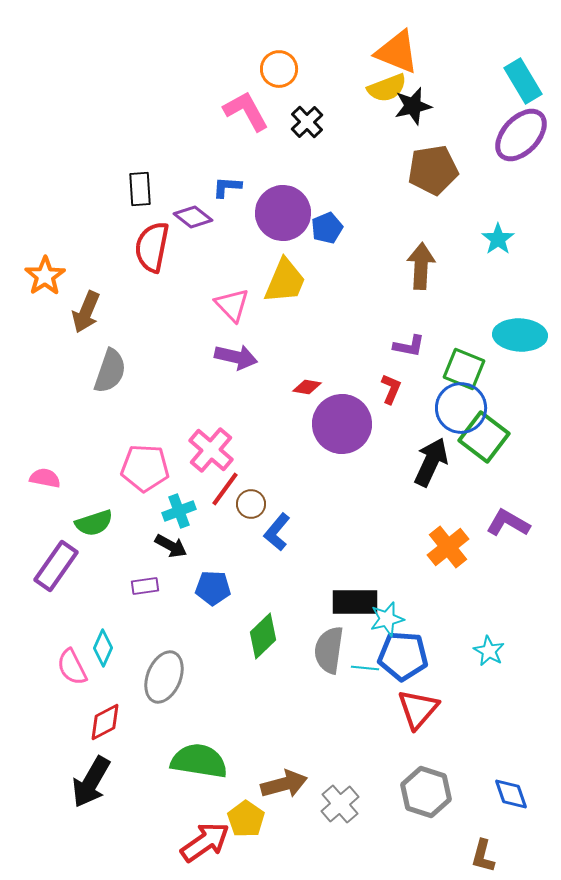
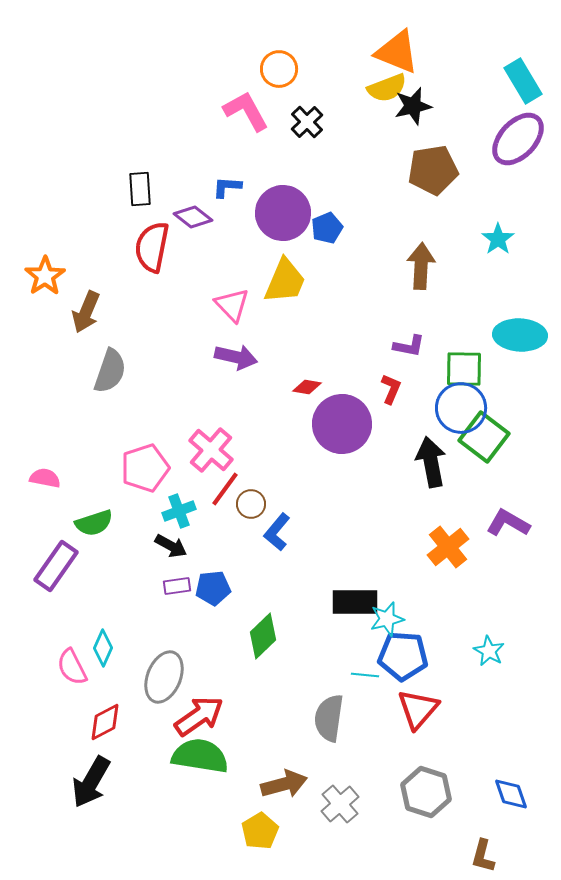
purple ellipse at (521, 135): moved 3 px left, 4 px down
green square at (464, 369): rotated 21 degrees counterclockwise
black arrow at (431, 462): rotated 36 degrees counterclockwise
pink pentagon at (145, 468): rotated 21 degrees counterclockwise
purple rectangle at (145, 586): moved 32 px right
blue pentagon at (213, 588): rotated 8 degrees counterclockwise
gray semicircle at (329, 650): moved 68 px down
cyan line at (365, 668): moved 7 px down
green semicircle at (199, 761): moved 1 px right, 5 px up
yellow pentagon at (246, 819): moved 14 px right, 12 px down; rotated 6 degrees clockwise
red arrow at (205, 842): moved 6 px left, 126 px up
